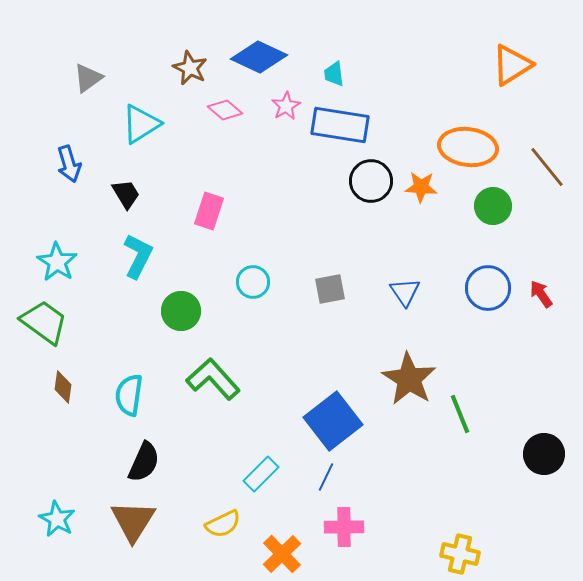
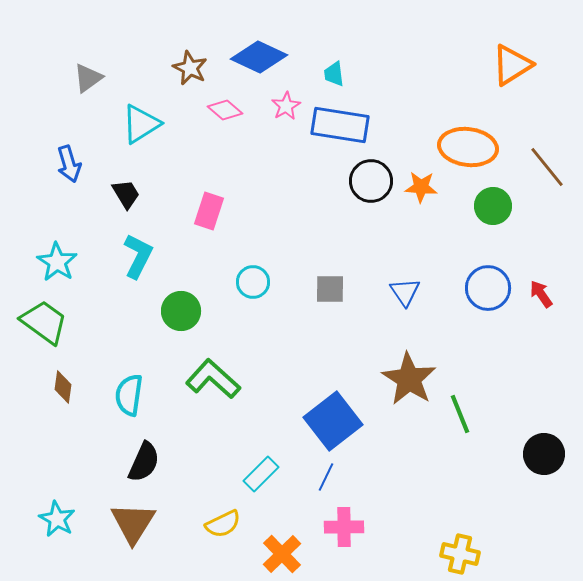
gray square at (330, 289): rotated 12 degrees clockwise
green L-shape at (213, 379): rotated 6 degrees counterclockwise
brown triangle at (133, 521): moved 2 px down
